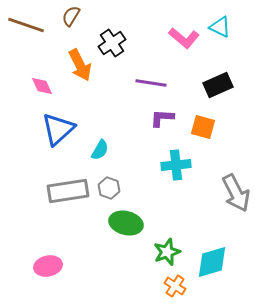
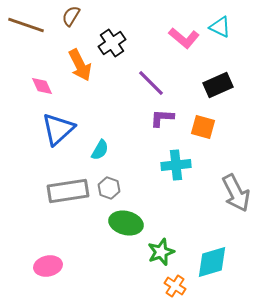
purple line: rotated 36 degrees clockwise
green star: moved 6 px left
